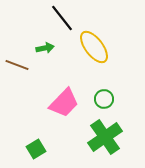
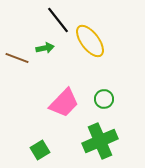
black line: moved 4 px left, 2 px down
yellow ellipse: moved 4 px left, 6 px up
brown line: moved 7 px up
green cross: moved 5 px left, 4 px down; rotated 12 degrees clockwise
green square: moved 4 px right, 1 px down
